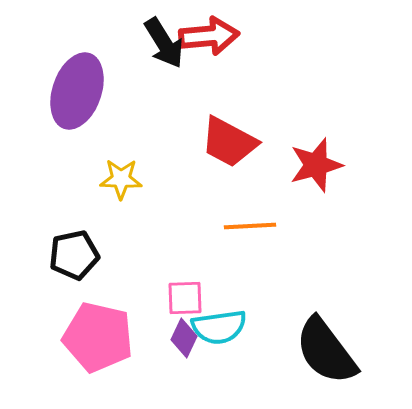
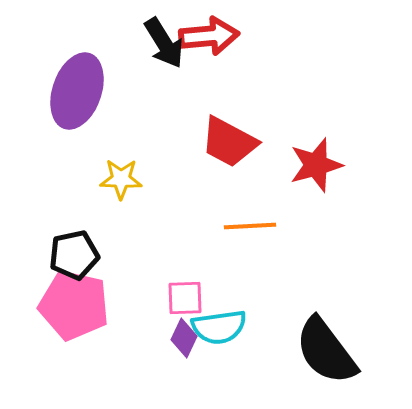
pink pentagon: moved 24 px left, 32 px up
